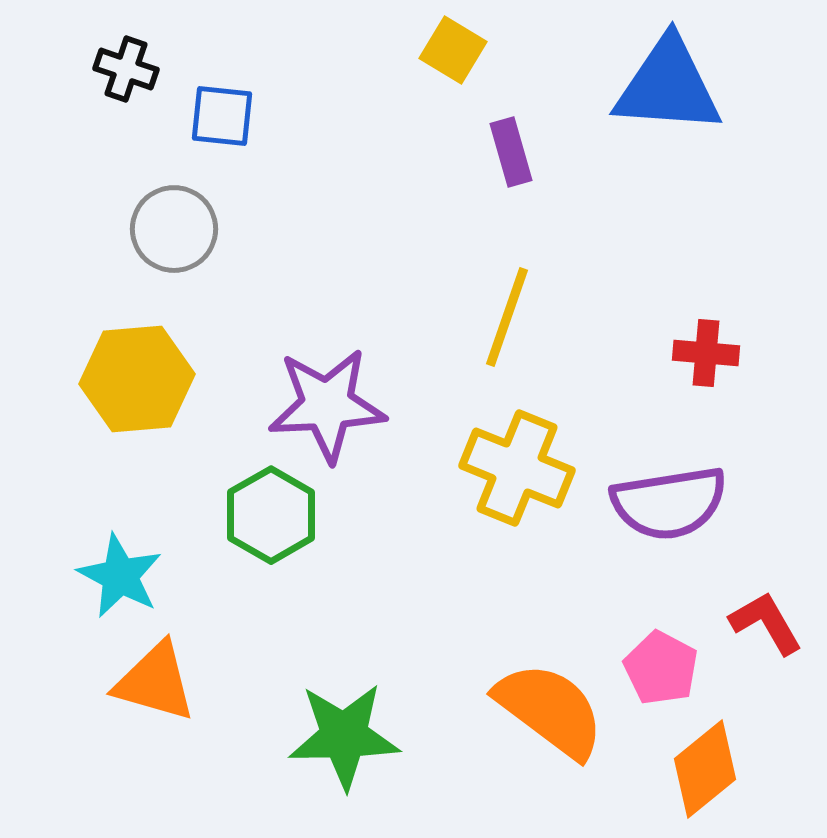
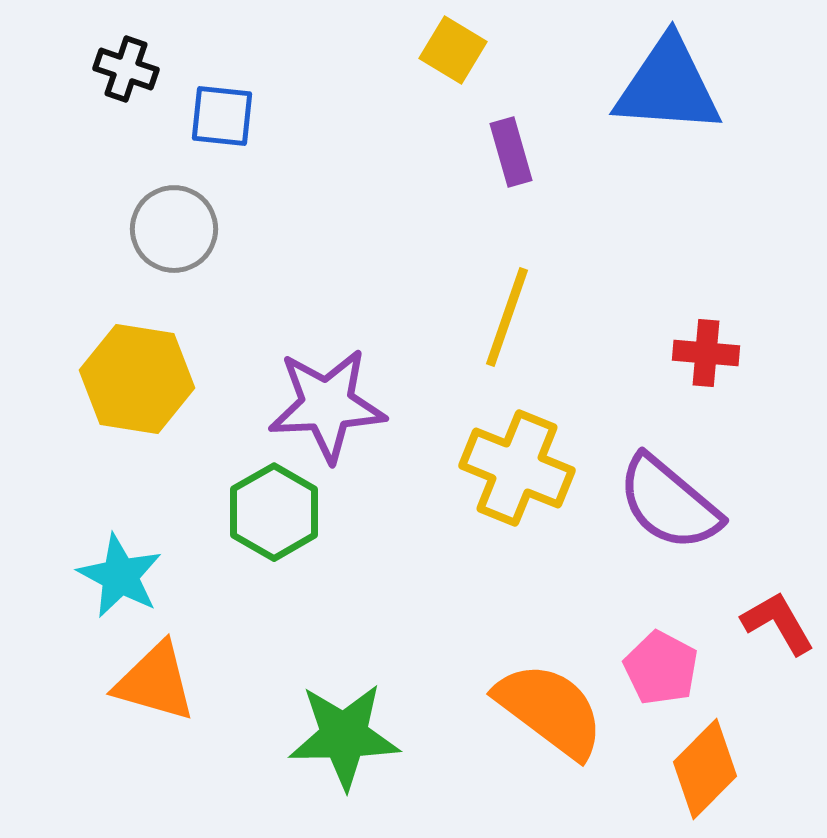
yellow hexagon: rotated 14 degrees clockwise
purple semicircle: rotated 49 degrees clockwise
green hexagon: moved 3 px right, 3 px up
red L-shape: moved 12 px right
orange diamond: rotated 6 degrees counterclockwise
